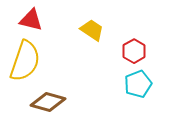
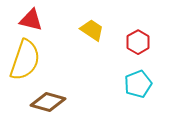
red hexagon: moved 4 px right, 9 px up
yellow semicircle: moved 1 px up
